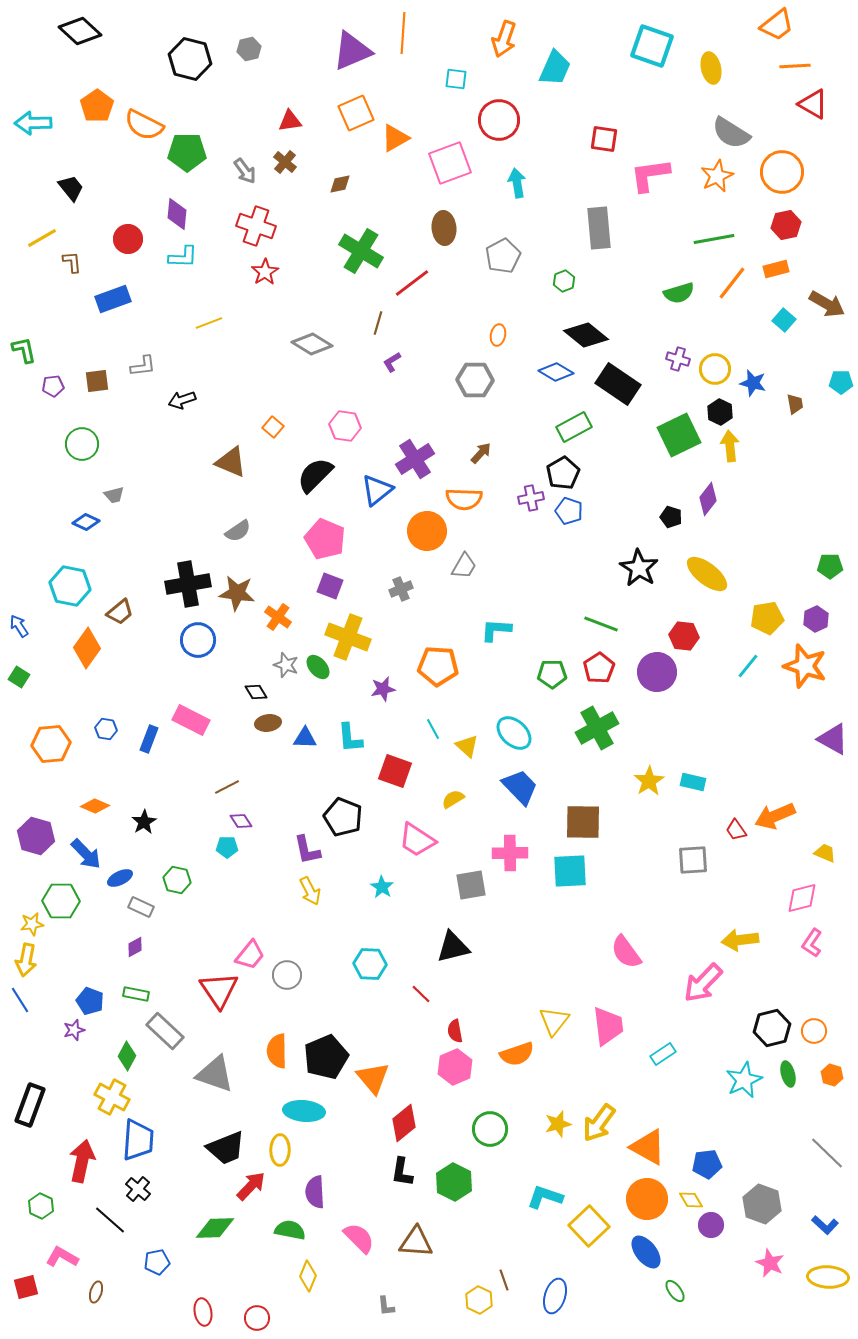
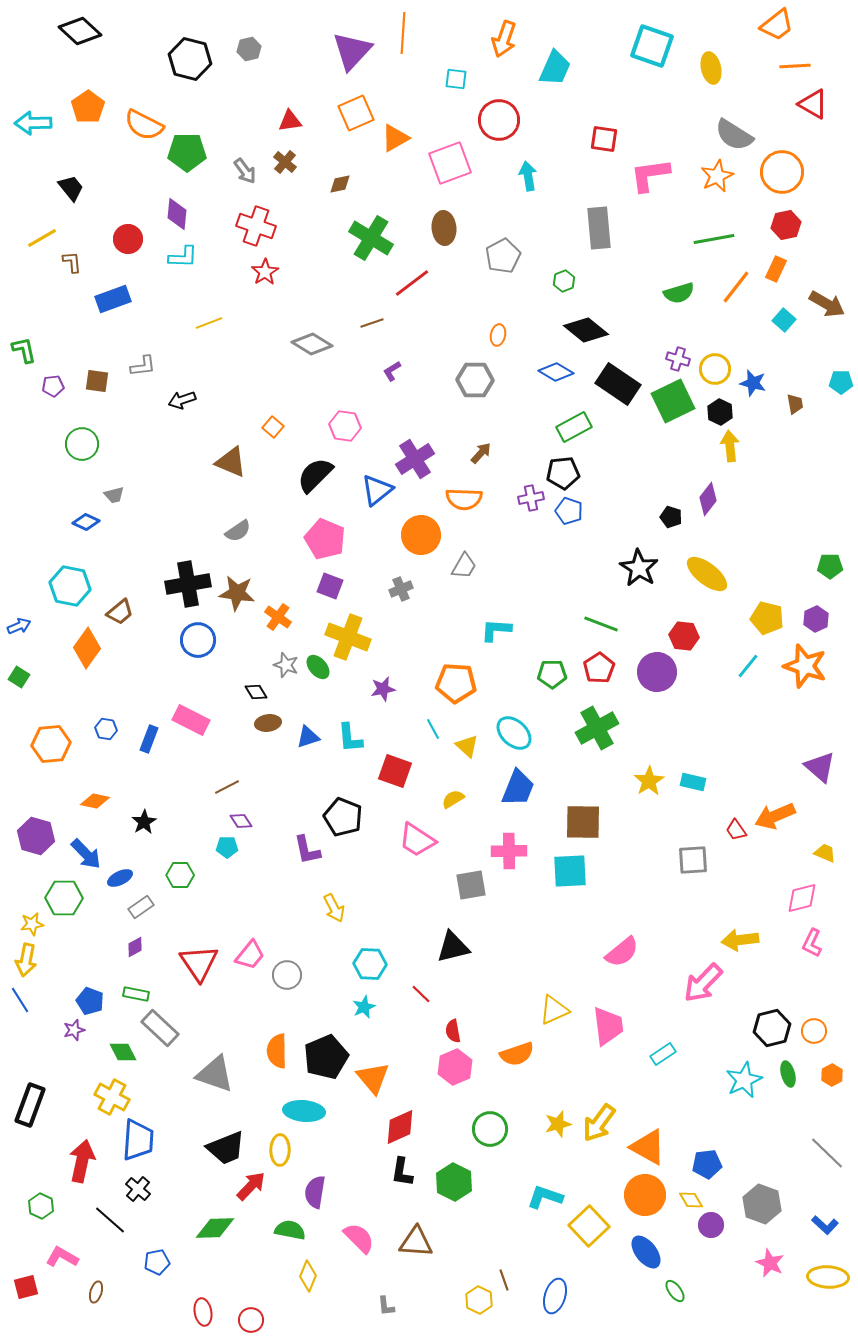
purple triangle at (352, 51): rotated 24 degrees counterclockwise
orange pentagon at (97, 106): moved 9 px left, 1 px down
gray semicircle at (731, 133): moved 3 px right, 2 px down
cyan arrow at (517, 183): moved 11 px right, 7 px up
green cross at (361, 251): moved 10 px right, 13 px up
orange rectangle at (776, 269): rotated 50 degrees counterclockwise
orange line at (732, 283): moved 4 px right, 4 px down
brown line at (378, 323): moved 6 px left; rotated 55 degrees clockwise
black diamond at (586, 335): moved 5 px up
purple L-shape at (392, 362): moved 9 px down
brown square at (97, 381): rotated 15 degrees clockwise
green square at (679, 435): moved 6 px left, 34 px up
black pentagon at (563, 473): rotated 24 degrees clockwise
orange circle at (427, 531): moved 6 px left, 4 px down
yellow pentagon at (767, 618): rotated 24 degrees clockwise
blue arrow at (19, 626): rotated 100 degrees clockwise
orange pentagon at (438, 666): moved 18 px right, 17 px down
blue triangle at (305, 738): moved 3 px right, 1 px up; rotated 20 degrees counterclockwise
purple triangle at (833, 739): moved 13 px left, 28 px down; rotated 12 degrees clockwise
blue trapezoid at (520, 787): moved 2 px left, 1 px down; rotated 66 degrees clockwise
orange diamond at (95, 806): moved 5 px up; rotated 12 degrees counterclockwise
pink cross at (510, 853): moved 1 px left, 2 px up
green hexagon at (177, 880): moved 3 px right, 5 px up; rotated 12 degrees counterclockwise
cyan star at (382, 887): moved 18 px left, 120 px down; rotated 15 degrees clockwise
yellow arrow at (310, 891): moved 24 px right, 17 px down
green hexagon at (61, 901): moved 3 px right, 3 px up
gray rectangle at (141, 907): rotated 60 degrees counterclockwise
pink L-shape at (812, 943): rotated 8 degrees counterclockwise
pink semicircle at (626, 952): moved 4 px left; rotated 93 degrees counterclockwise
red triangle at (219, 990): moved 20 px left, 27 px up
yellow triangle at (554, 1021): moved 11 px up; rotated 28 degrees clockwise
gray rectangle at (165, 1031): moved 5 px left, 3 px up
red semicircle at (455, 1031): moved 2 px left
green diamond at (127, 1056): moved 4 px left, 4 px up; rotated 56 degrees counterclockwise
orange hexagon at (832, 1075): rotated 15 degrees clockwise
red diamond at (404, 1123): moved 4 px left, 4 px down; rotated 15 degrees clockwise
purple semicircle at (315, 1192): rotated 12 degrees clockwise
orange circle at (647, 1199): moved 2 px left, 4 px up
red circle at (257, 1318): moved 6 px left, 2 px down
